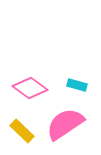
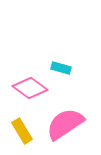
cyan rectangle: moved 16 px left, 17 px up
yellow rectangle: rotated 15 degrees clockwise
